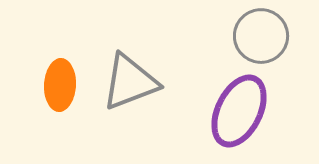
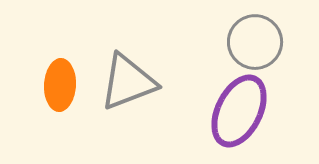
gray circle: moved 6 px left, 6 px down
gray triangle: moved 2 px left
